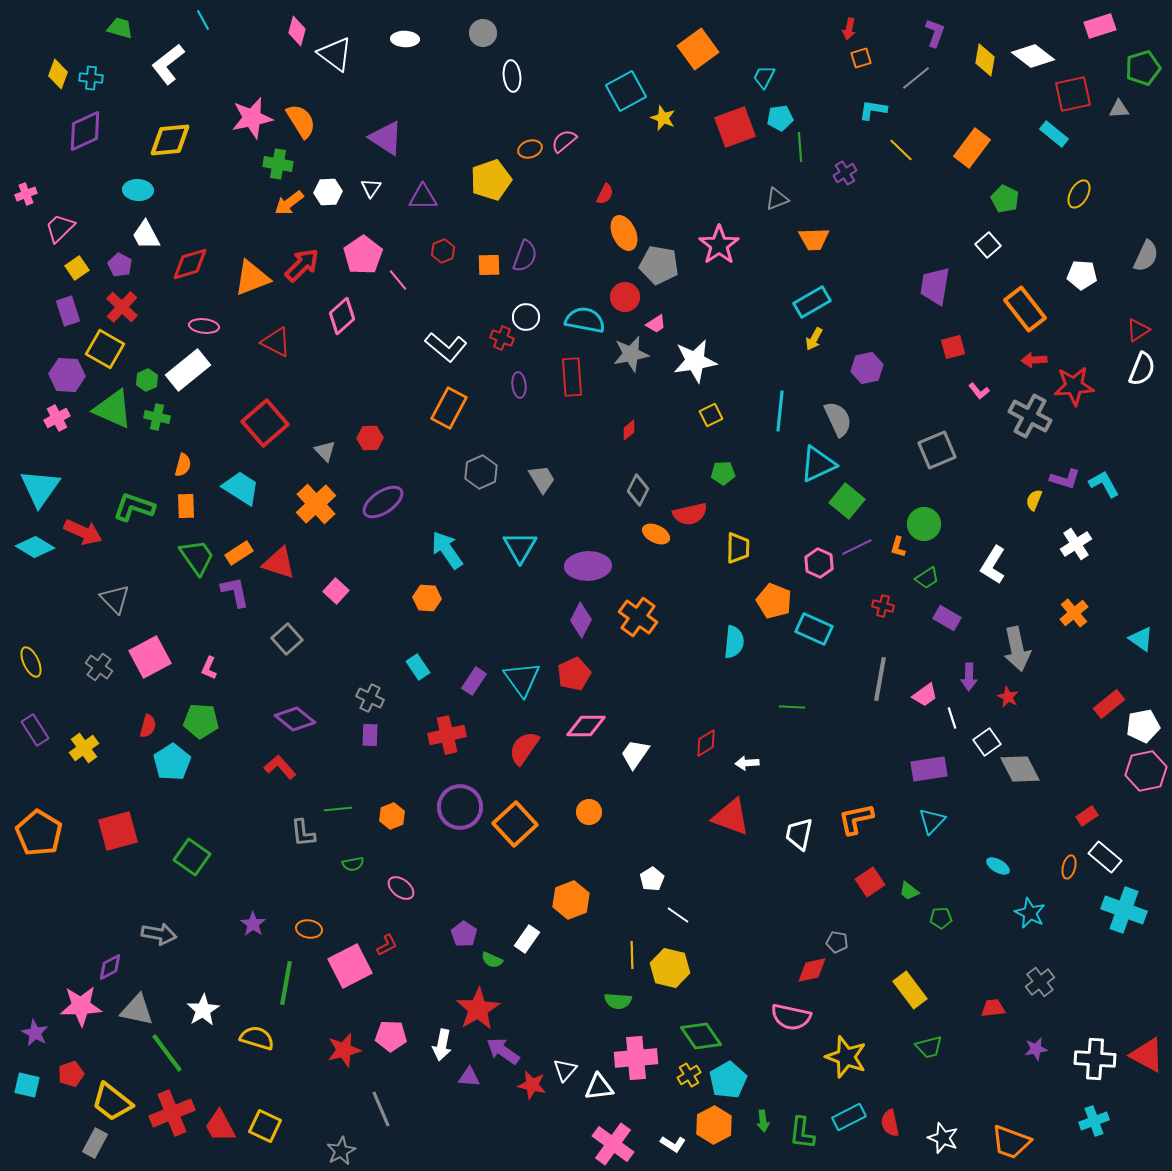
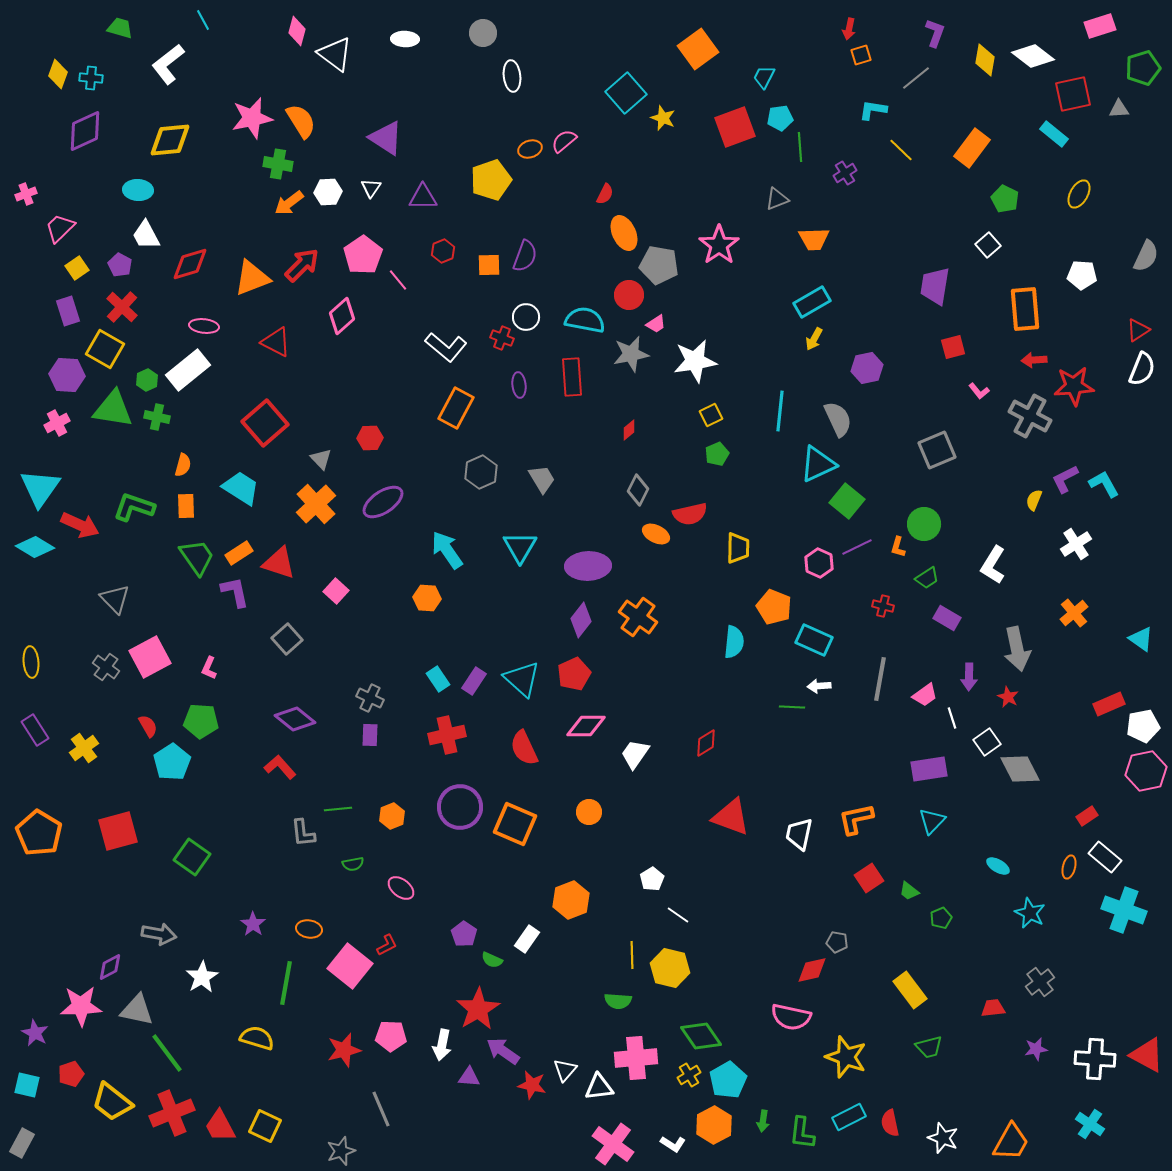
orange square at (861, 58): moved 3 px up
cyan square at (626, 91): moved 2 px down; rotated 12 degrees counterclockwise
red circle at (625, 297): moved 4 px right, 2 px up
orange rectangle at (1025, 309): rotated 33 degrees clockwise
orange rectangle at (449, 408): moved 7 px right
green triangle at (113, 409): rotated 15 degrees counterclockwise
pink cross at (57, 418): moved 5 px down
gray triangle at (325, 451): moved 4 px left, 8 px down
green pentagon at (723, 473): moved 6 px left, 19 px up; rotated 20 degrees counterclockwise
purple L-shape at (1065, 479): rotated 136 degrees clockwise
red arrow at (83, 532): moved 3 px left, 7 px up
orange pentagon at (774, 601): moved 6 px down
purple diamond at (581, 620): rotated 12 degrees clockwise
cyan rectangle at (814, 629): moved 11 px down
yellow ellipse at (31, 662): rotated 20 degrees clockwise
gray cross at (99, 667): moved 7 px right
cyan rectangle at (418, 667): moved 20 px right, 12 px down
cyan triangle at (522, 679): rotated 12 degrees counterclockwise
red rectangle at (1109, 704): rotated 16 degrees clockwise
red semicircle at (148, 726): rotated 45 degrees counterclockwise
red semicircle at (524, 748): rotated 60 degrees counterclockwise
white arrow at (747, 763): moved 72 px right, 77 px up
orange square at (515, 824): rotated 24 degrees counterclockwise
red square at (870, 882): moved 1 px left, 4 px up
green pentagon at (941, 918): rotated 20 degrees counterclockwise
pink square at (350, 966): rotated 24 degrees counterclockwise
white star at (203, 1010): moved 1 px left, 33 px up
green arrow at (763, 1121): rotated 15 degrees clockwise
cyan cross at (1094, 1121): moved 4 px left, 3 px down; rotated 36 degrees counterclockwise
orange trapezoid at (1011, 1142): rotated 81 degrees counterclockwise
gray rectangle at (95, 1143): moved 73 px left
gray star at (341, 1151): rotated 8 degrees clockwise
